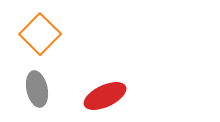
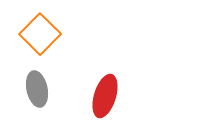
red ellipse: rotated 48 degrees counterclockwise
